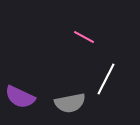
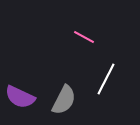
gray semicircle: moved 6 px left, 3 px up; rotated 52 degrees counterclockwise
